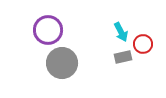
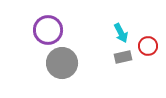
cyan arrow: moved 1 px down
red circle: moved 5 px right, 2 px down
